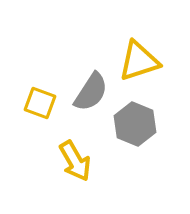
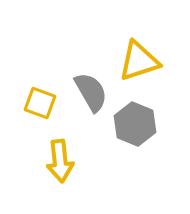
gray semicircle: rotated 63 degrees counterclockwise
yellow arrow: moved 15 px left; rotated 24 degrees clockwise
